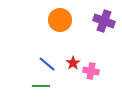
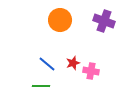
red star: rotated 16 degrees clockwise
